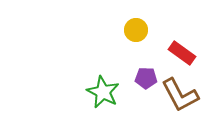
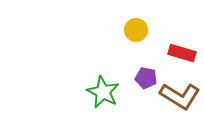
red rectangle: rotated 20 degrees counterclockwise
purple pentagon: rotated 10 degrees clockwise
brown L-shape: moved 1 px down; rotated 30 degrees counterclockwise
